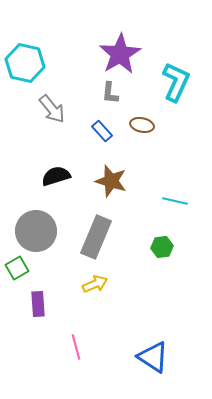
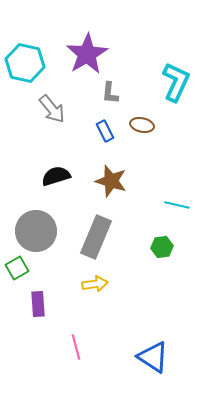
purple star: moved 33 px left
blue rectangle: moved 3 px right; rotated 15 degrees clockwise
cyan line: moved 2 px right, 4 px down
yellow arrow: rotated 15 degrees clockwise
